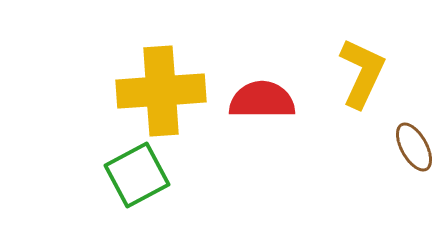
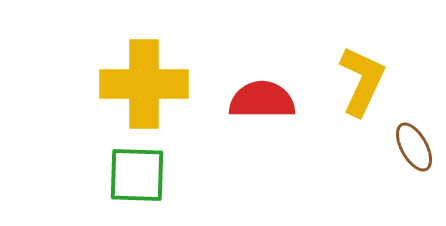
yellow L-shape: moved 8 px down
yellow cross: moved 17 px left, 7 px up; rotated 4 degrees clockwise
green square: rotated 30 degrees clockwise
